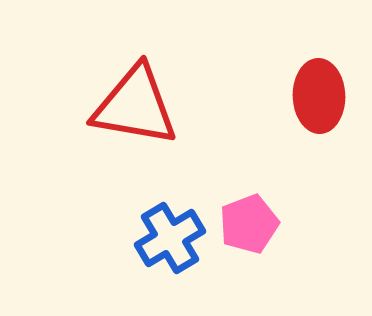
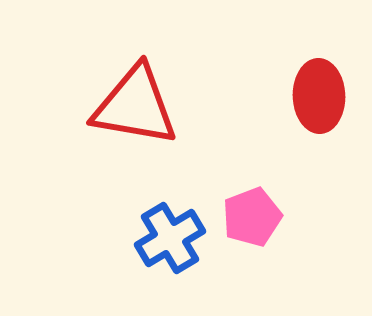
pink pentagon: moved 3 px right, 7 px up
